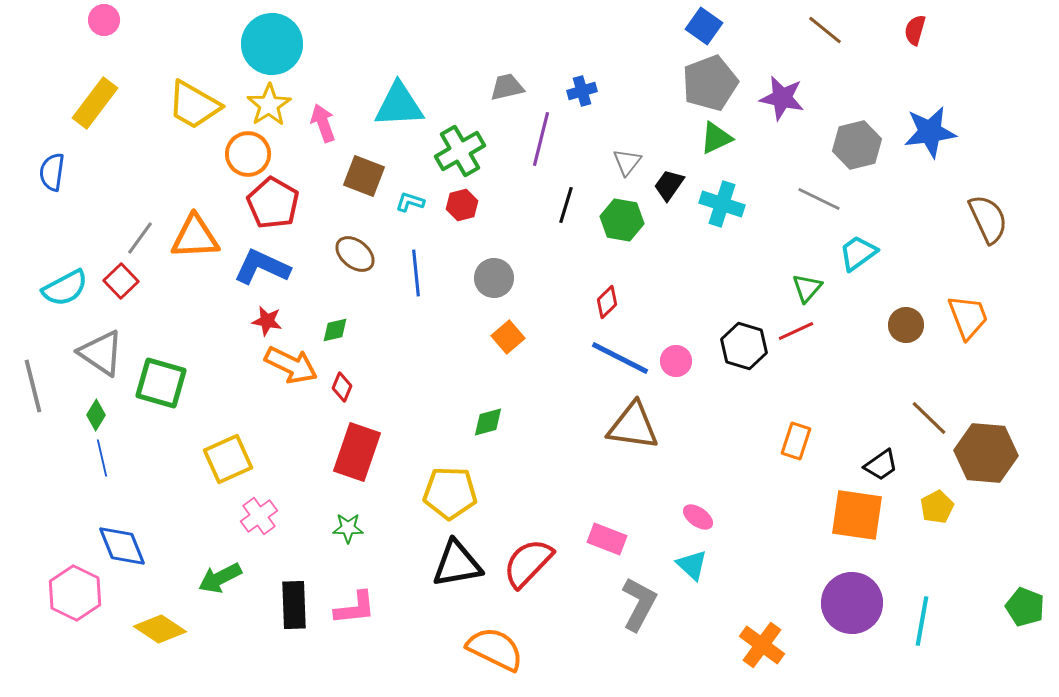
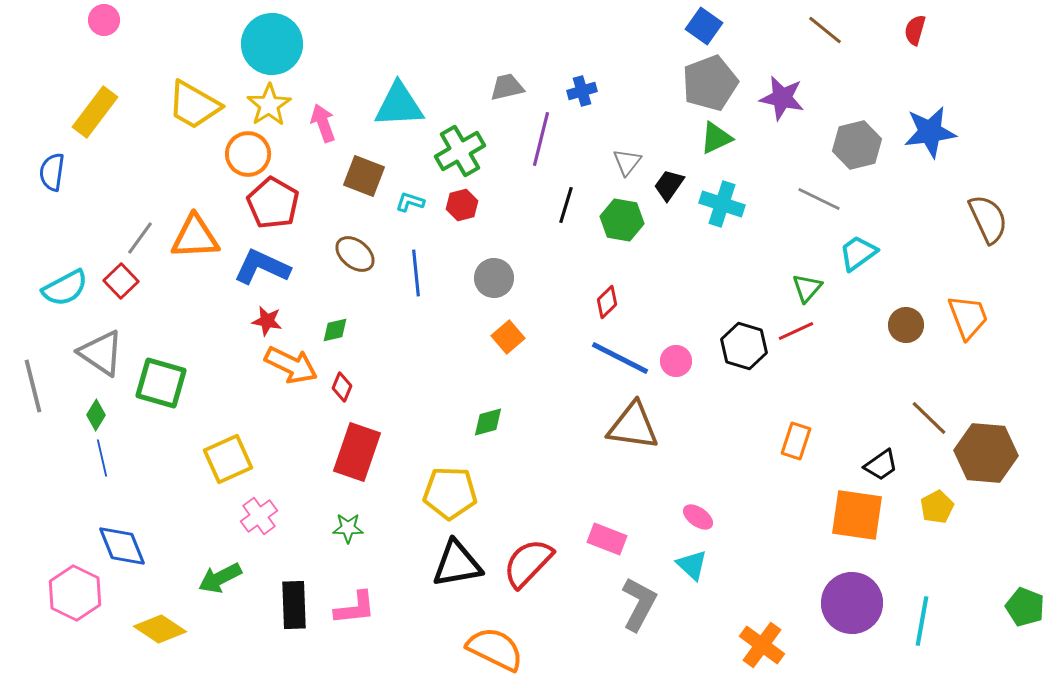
yellow rectangle at (95, 103): moved 9 px down
